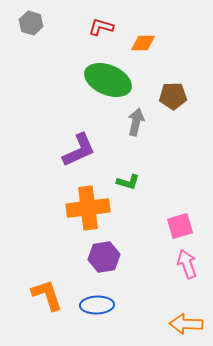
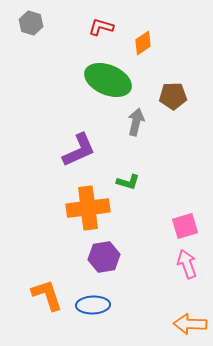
orange diamond: rotated 35 degrees counterclockwise
pink square: moved 5 px right
blue ellipse: moved 4 px left
orange arrow: moved 4 px right
